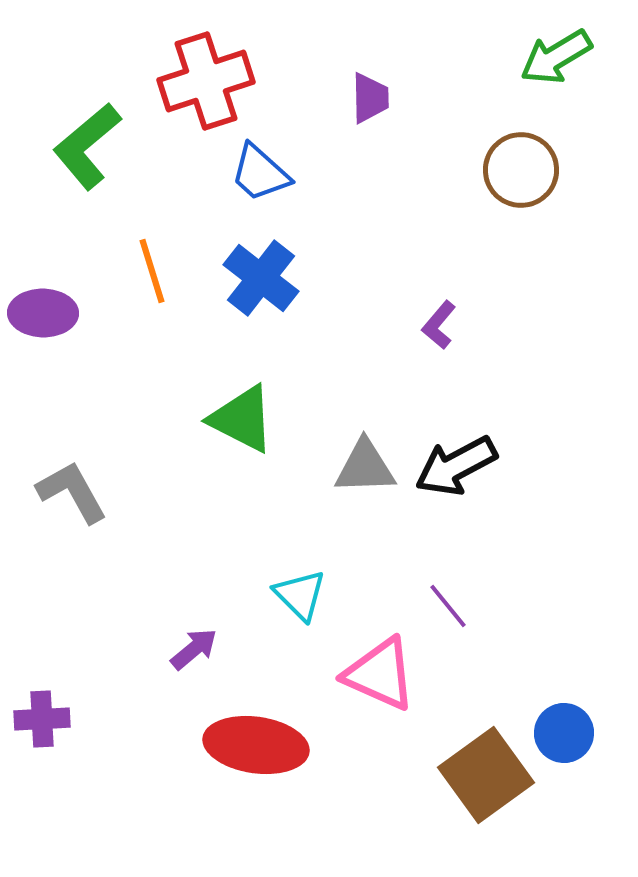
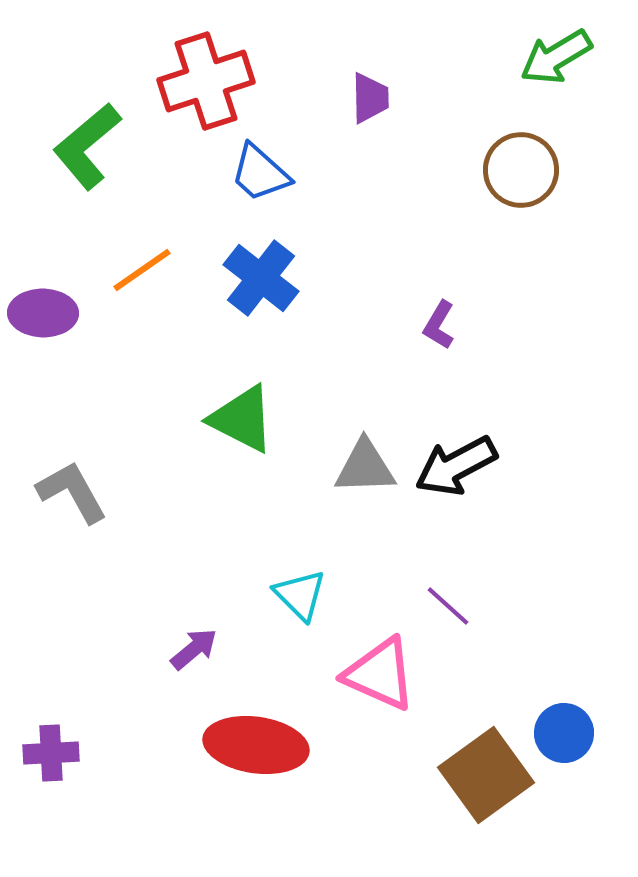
orange line: moved 10 px left, 1 px up; rotated 72 degrees clockwise
purple L-shape: rotated 9 degrees counterclockwise
purple line: rotated 9 degrees counterclockwise
purple cross: moved 9 px right, 34 px down
